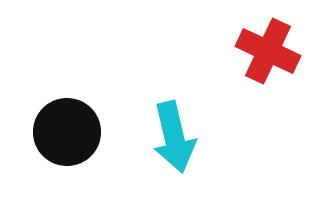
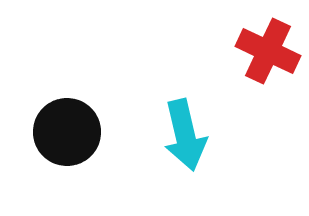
cyan arrow: moved 11 px right, 2 px up
